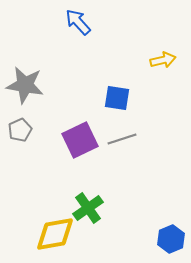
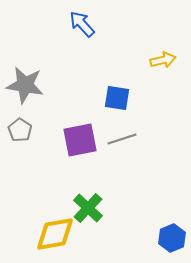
blue arrow: moved 4 px right, 2 px down
gray pentagon: rotated 15 degrees counterclockwise
purple square: rotated 15 degrees clockwise
green cross: rotated 12 degrees counterclockwise
blue hexagon: moved 1 px right, 1 px up
